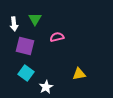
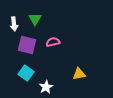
pink semicircle: moved 4 px left, 5 px down
purple square: moved 2 px right, 1 px up
